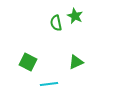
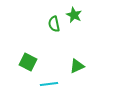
green star: moved 1 px left, 1 px up
green semicircle: moved 2 px left, 1 px down
green triangle: moved 1 px right, 4 px down
